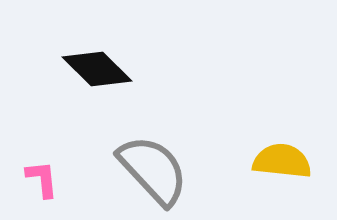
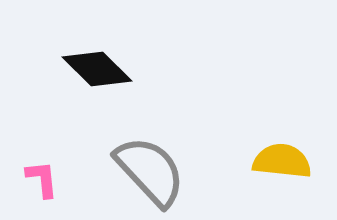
gray semicircle: moved 3 px left, 1 px down
